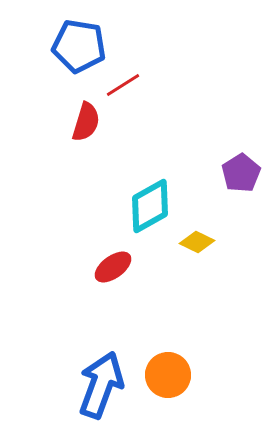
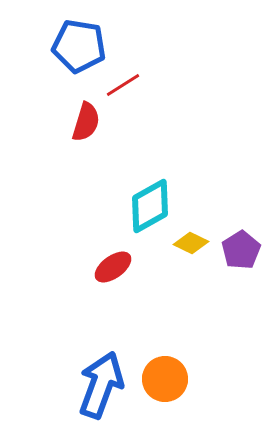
purple pentagon: moved 77 px down
yellow diamond: moved 6 px left, 1 px down
orange circle: moved 3 px left, 4 px down
